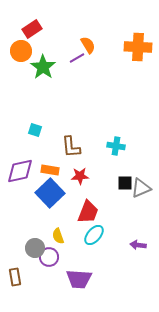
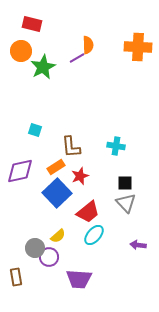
red rectangle: moved 5 px up; rotated 48 degrees clockwise
orange semicircle: rotated 30 degrees clockwise
green star: rotated 10 degrees clockwise
orange rectangle: moved 6 px right, 3 px up; rotated 42 degrees counterclockwise
red star: rotated 18 degrees counterclockwise
gray triangle: moved 15 px left, 15 px down; rotated 50 degrees counterclockwise
blue square: moved 7 px right
red trapezoid: rotated 30 degrees clockwise
yellow semicircle: rotated 112 degrees counterclockwise
brown rectangle: moved 1 px right
